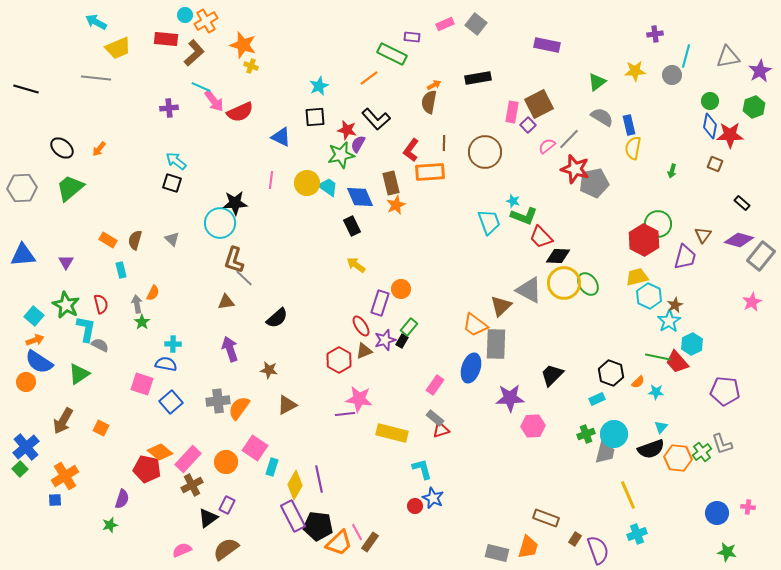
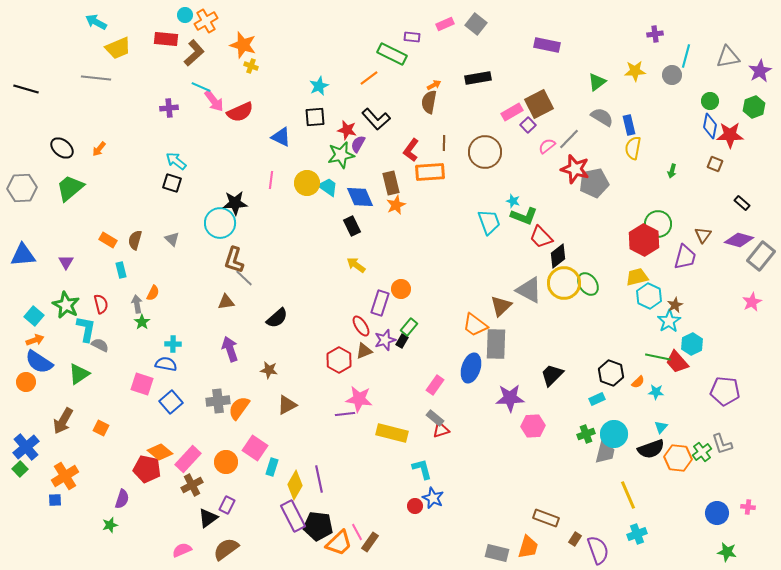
pink rectangle at (512, 112): rotated 50 degrees clockwise
black diamond at (558, 256): rotated 40 degrees counterclockwise
